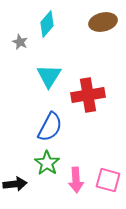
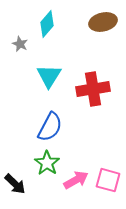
gray star: moved 2 px down
red cross: moved 5 px right, 6 px up
pink arrow: rotated 115 degrees counterclockwise
black arrow: rotated 50 degrees clockwise
